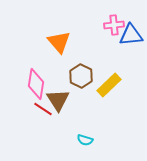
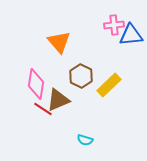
brown triangle: rotated 40 degrees clockwise
